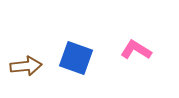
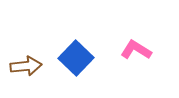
blue square: rotated 24 degrees clockwise
